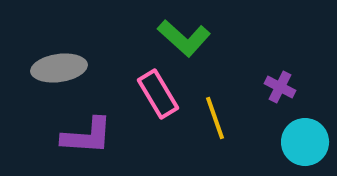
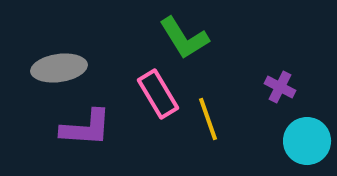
green L-shape: rotated 16 degrees clockwise
yellow line: moved 7 px left, 1 px down
purple L-shape: moved 1 px left, 8 px up
cyan circle: moved 2 px right, 1 px up
